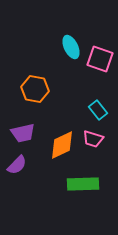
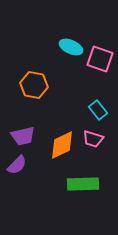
cyan ellipse: rotated 40 degrees counterclockwise
orange hexagon: moved 1 px left, 4 px up
purple trapezoid: moved 3 px down
